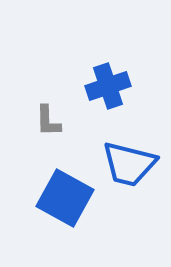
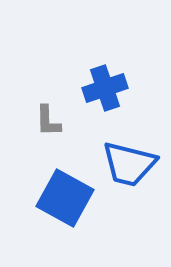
blue cross: moved 3 px left, 2 px down
